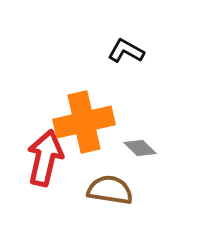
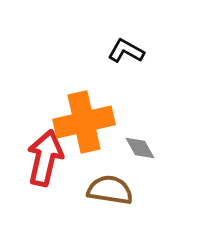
gray diamond: rotated 16 degrees clockwise
